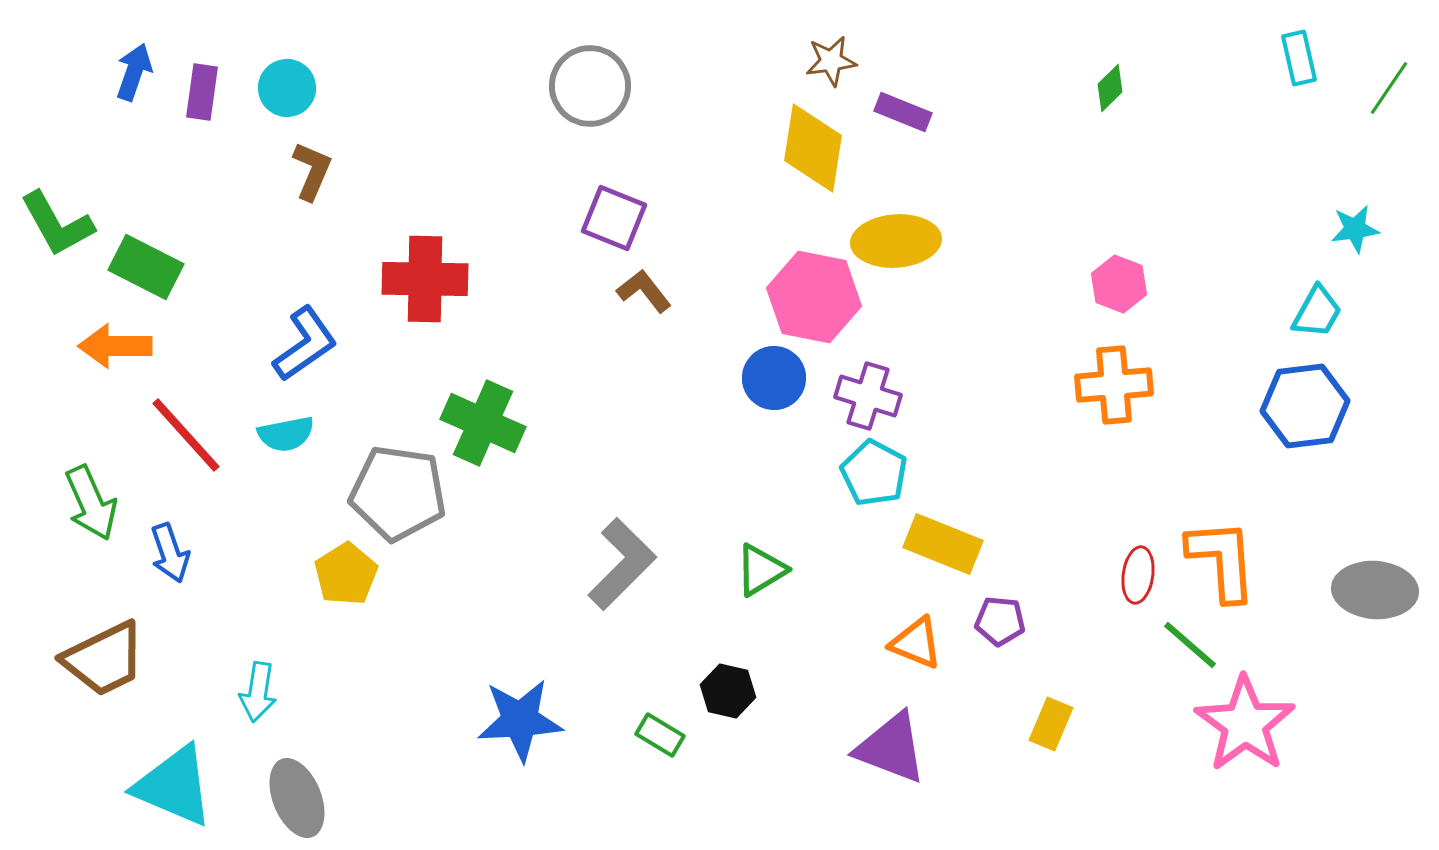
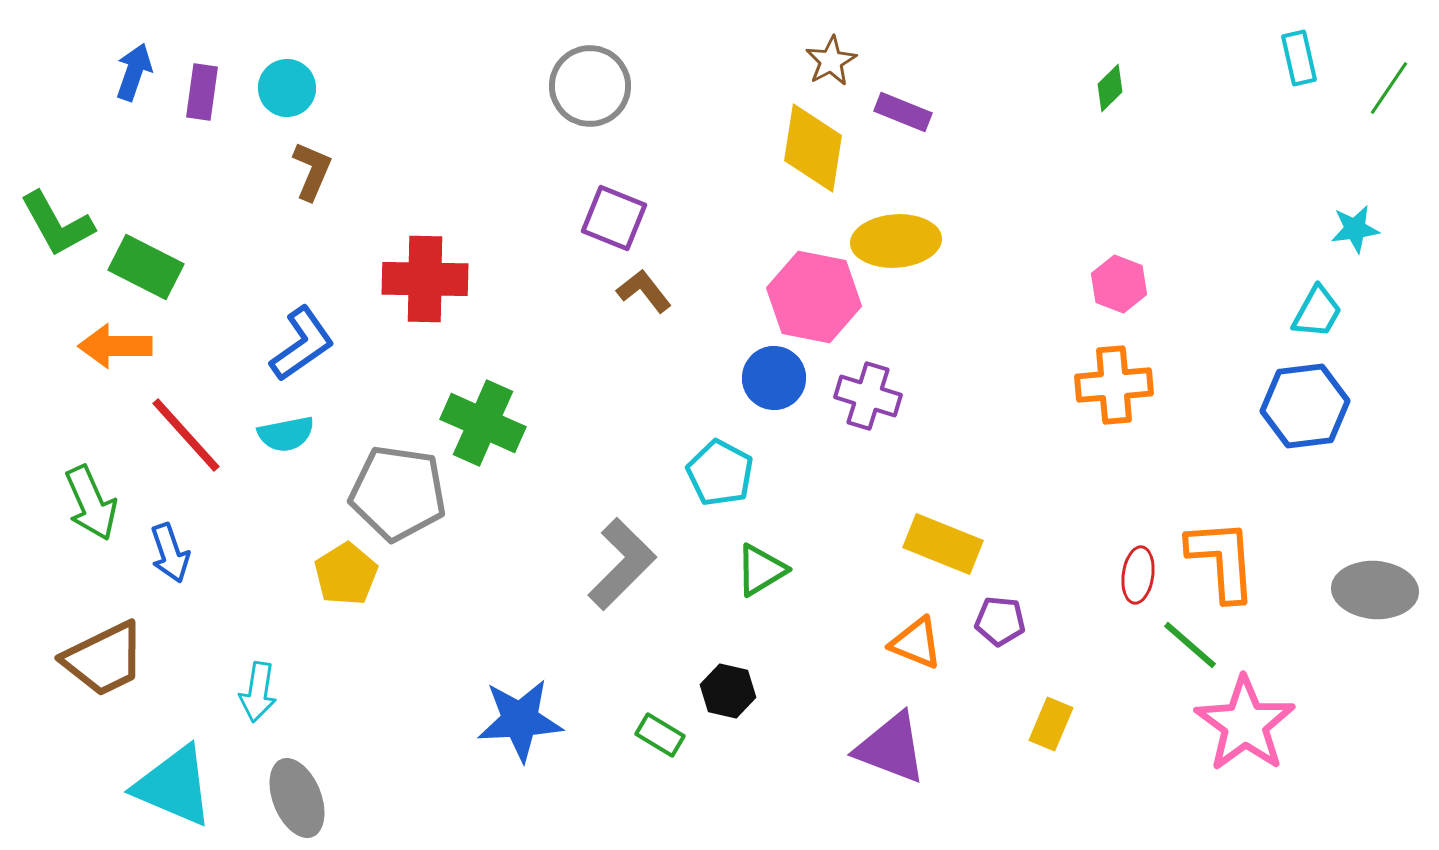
brown star at (831, 61): rotated 21 degrees counterclockwise
blue L-shape at (305, 344): moved 3 px left
cyan pentagon at (874, 473): moved 154 px left
